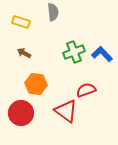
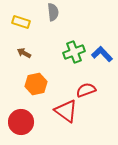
orange hexagon: rotated 20 degrees counterclockwise
red circle: moved 9 px down
